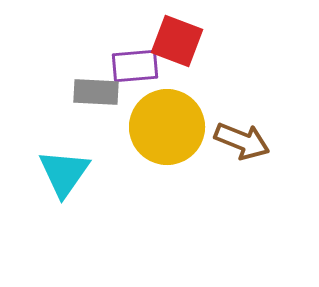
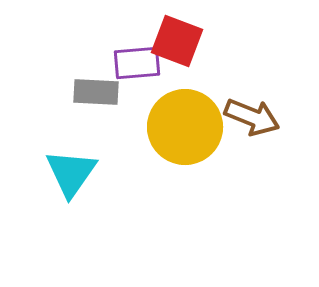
purple rectangle: moved 2 px right, 3 px up
yellow circle: moved 18 px right
brown arrow: moved 10 px right, 24 px up
cyan triangle: moved 7 px right
